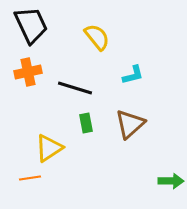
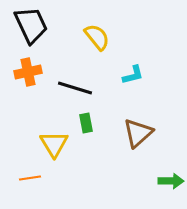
brown triangle: moved 8 px right, 9 px down
yellow triangle: moved 5 px right, 4 px up; rotated 28 degrees counterclockwise
